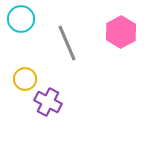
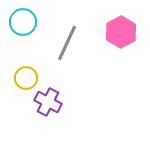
cyan circle: moved 2 px right, 3 px down
gray line: rotated 48 degrees clockwise
yellow circle: moved 1 px right, 1 px up
